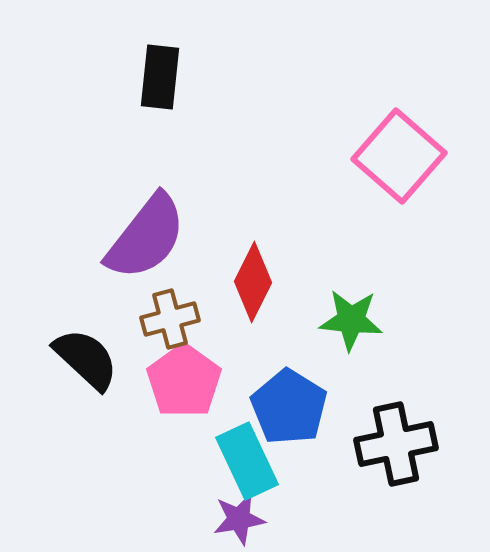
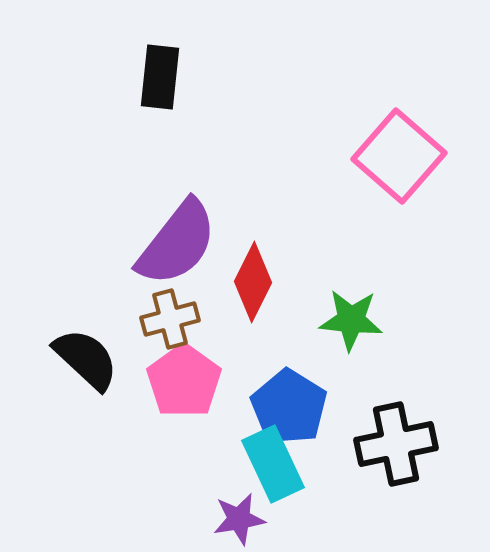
purple semicircle: moved 31 px right, 6 px down
cyan rectangle: moved 26 px right, 3 px down
